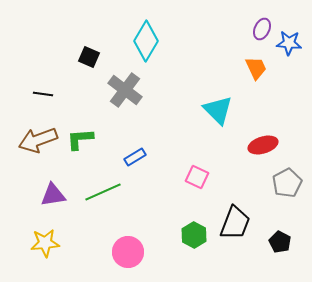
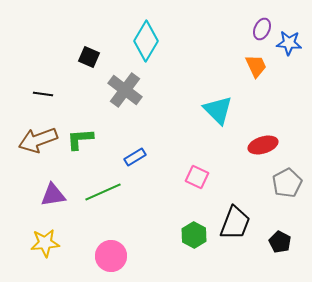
orange trapezoid: moved 2 px up
pink circle: moved 17 px left, 4 px down
